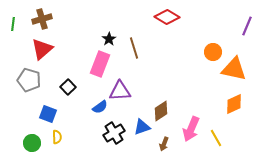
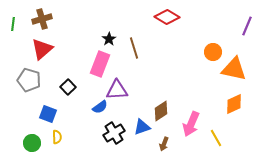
purple triangle: moved 3 px left, 1 px up
pink arrow: moved 5 px up
